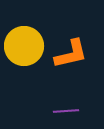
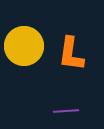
orange L-shape: rotated 111 degrees clockwise
